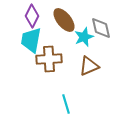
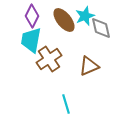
cyan star: moved 1 px right, 21 px up
brown cross: rotated 30 degrees counterclockwise
